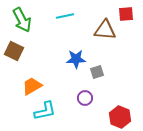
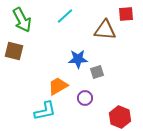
cyan line: rotated 30 degrees counterclockwise
brown square: rotated 12 degrees counterclockwise
blue star: moved 2 px right
orange trapezoid: moved 26 px right
